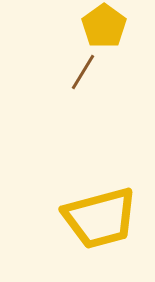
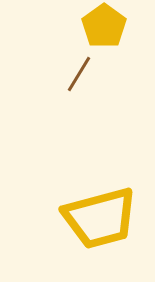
brown line: moved 4 px left, 2 px down
